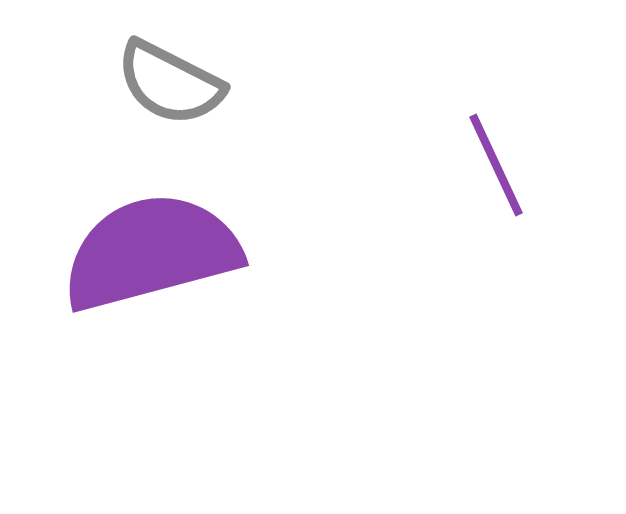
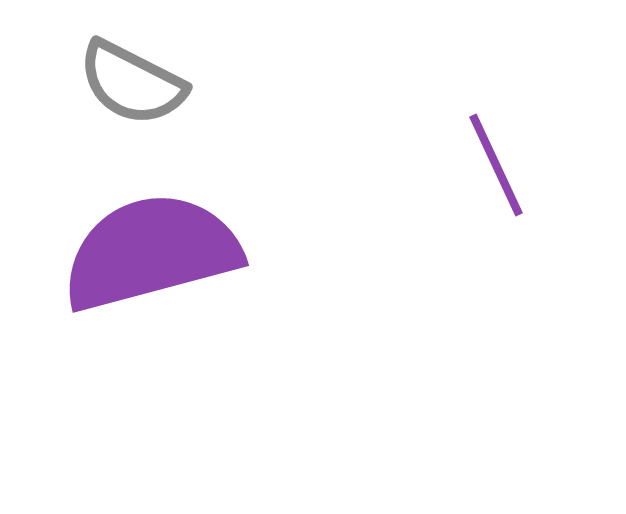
gray semicircle: moved 38 px left
